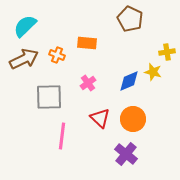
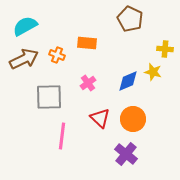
cyan semicircle: rotated 15 degrees clockwise
yellow cross: moved 2 px left, 3 px up; rotated 14 degrees clockwise
blue diamond: moved 1 px left
